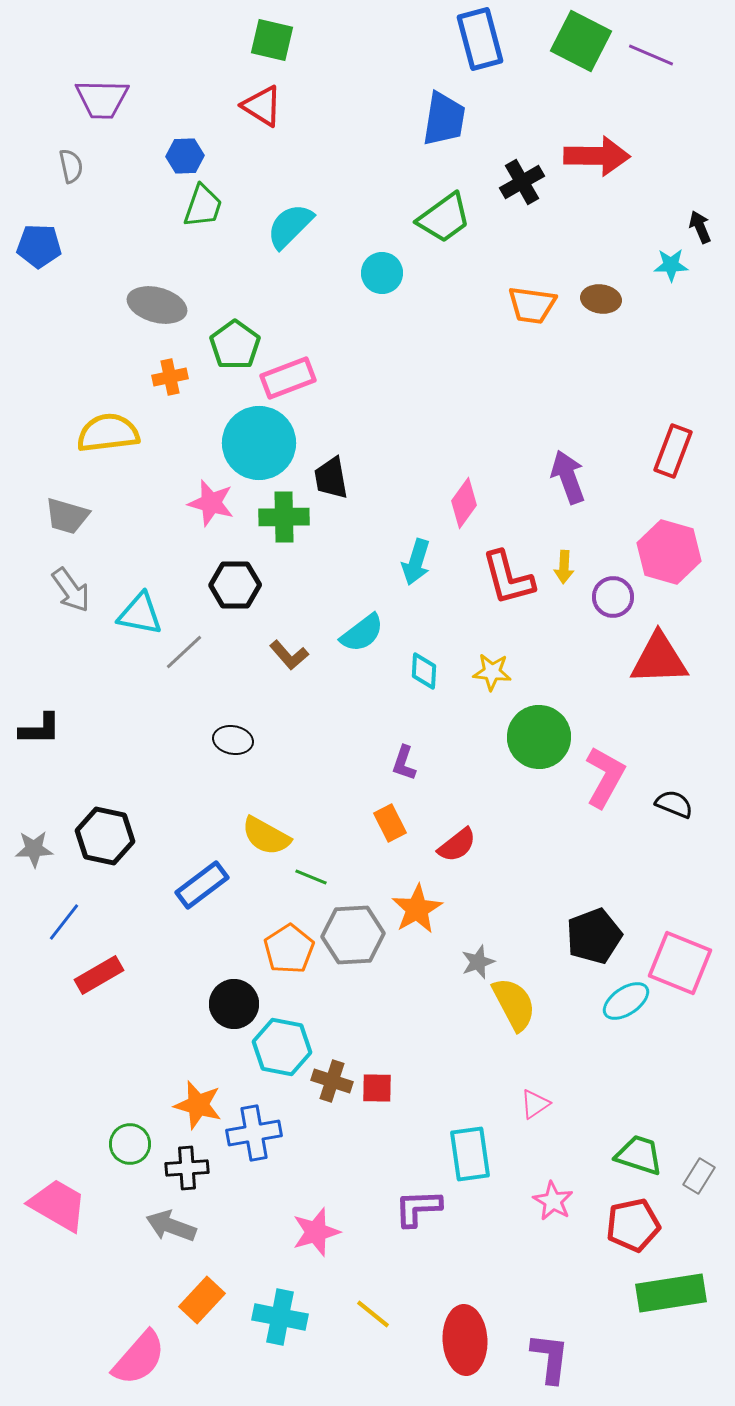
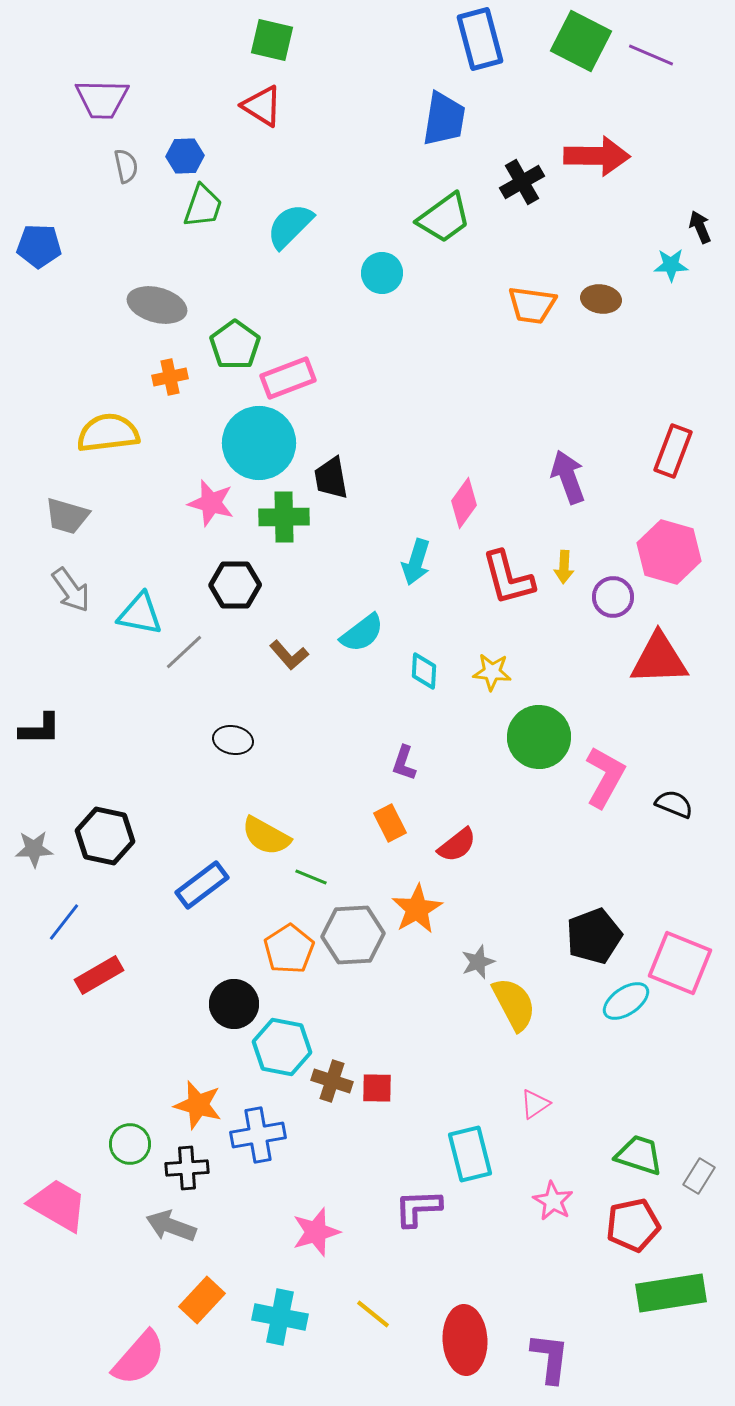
gray semicircle at (71, 166): moved 55 px right
blue cross at (254, 1133): moved 4 px right, 2 px down
cyan rectangle at (470, 1154): rotated 6 degrees counterclockwise
